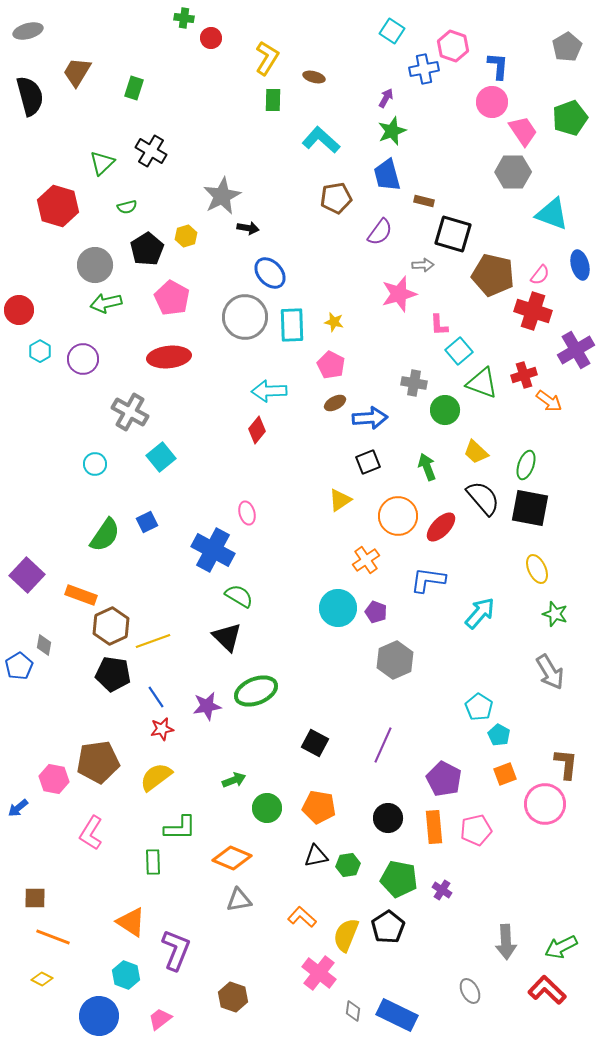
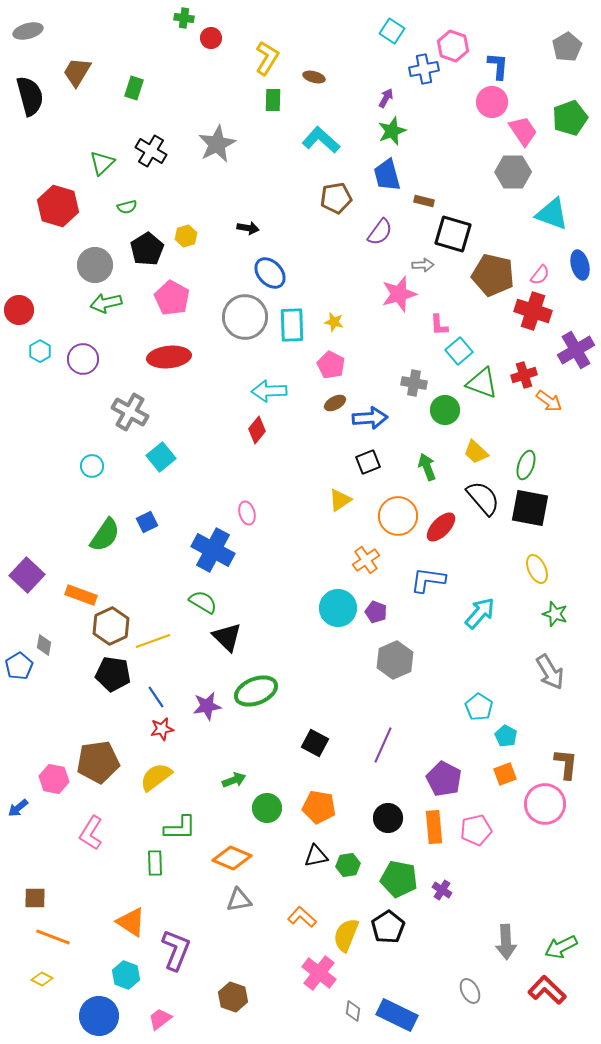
gray star at (222, 196): moved 5 px left, 52 px up
cyan circle at (95, 464): moved 3 px left, 2 px down
green semicircle at (239, 596): moved 36 px left, 6 px down
cyan pentagon at (499, 735): moved 7 px right, 1 px down
green rectangle at (153, 862): moved 2 px right, 1 px down
